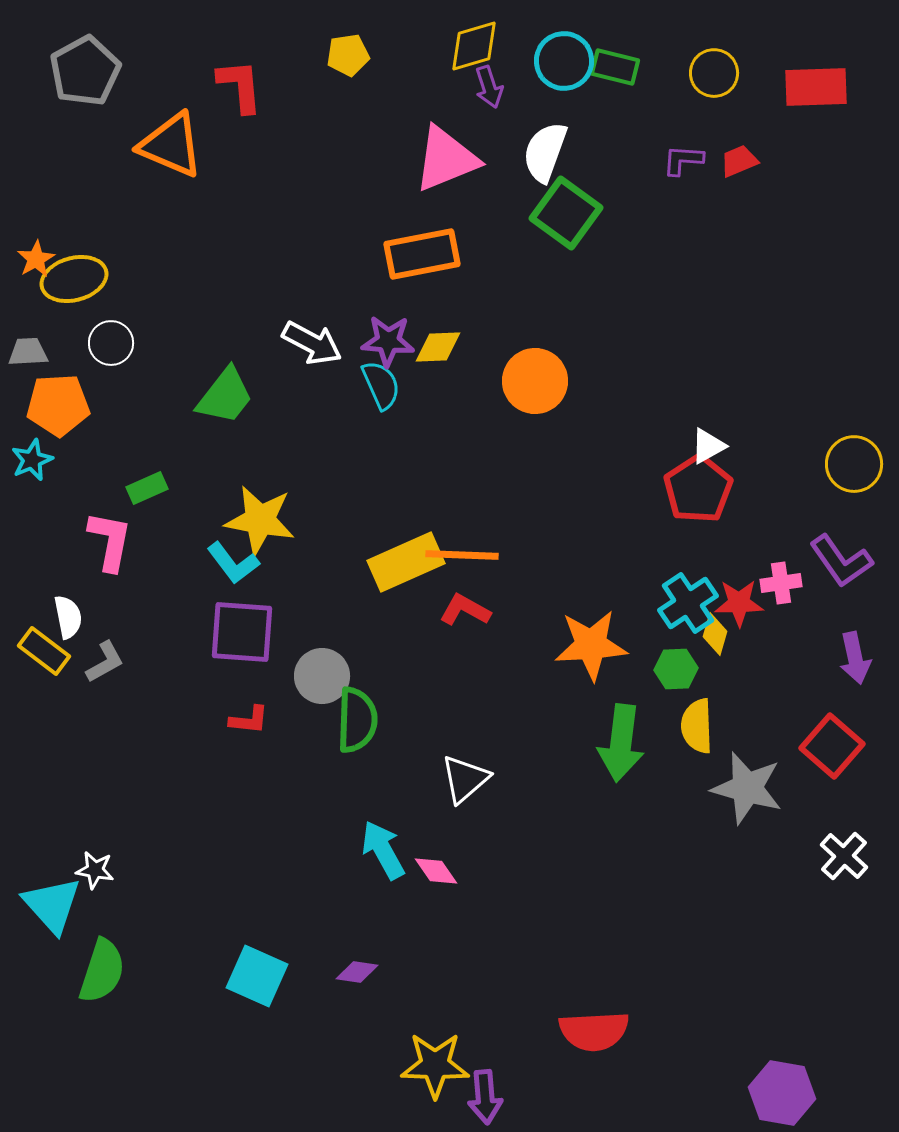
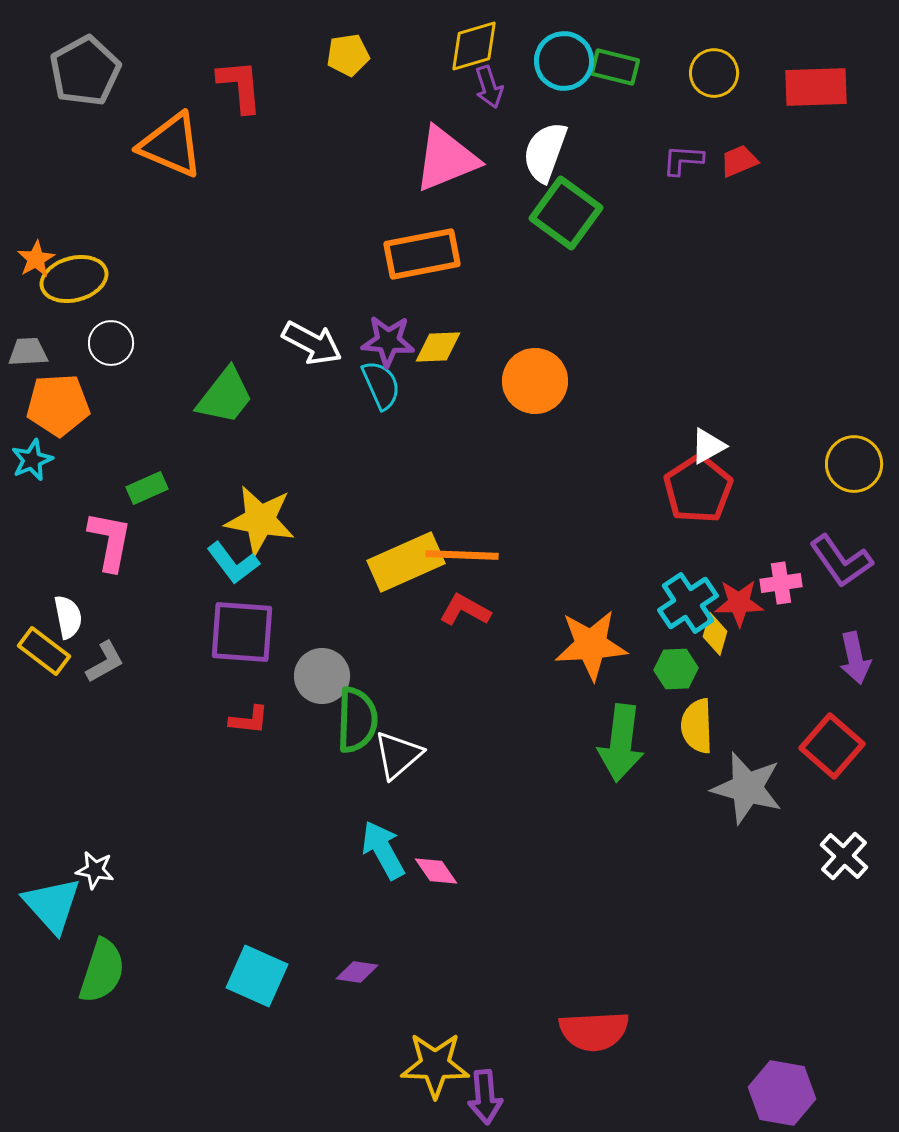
white triangle at (465, 779): moved 67 px left, 24 px up
